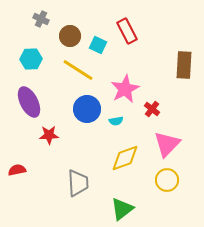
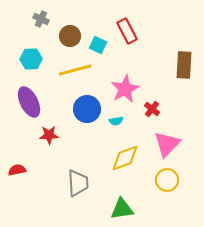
yellow line: moved 3 px left; rotated 48 degrees counterclockwise
green triangle: rotated 30 degrees clockwise
